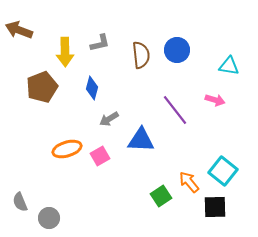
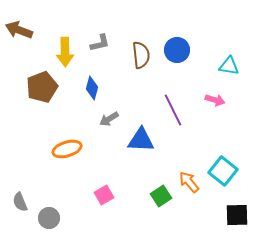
purple line: moved 2 px left; rotated 12 degrees clockwise
pink square: moved 4 px right, 39 px down
black square: moved 22 px right, 8 px down
